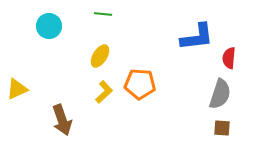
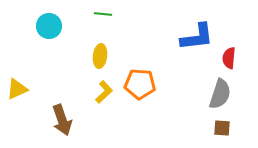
yellow ellipse: rotated 25 degrees counterclockwise
